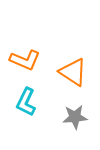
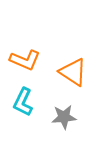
cyan L-shape: moved 3 px left
gray star: moved 11 px left
